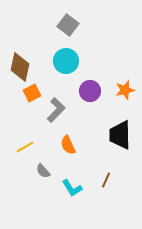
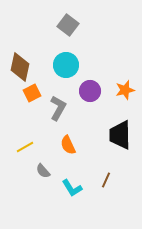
cyan circle: moved 4 px down
gray L-shape: moved 2 px right, 2 px up; rotated 15 degrees counterclockwise
